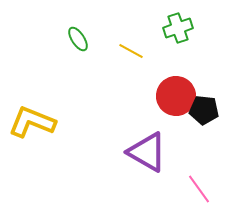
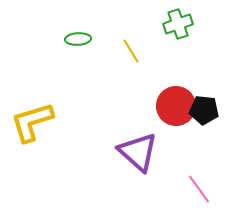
green cross: moved 4 px up
green ellipse: rotated 60 degrees counterclockwise
yellow line: rotated 30 degrees clockwise
red circle: moved 10 px down
yellow L-shape: rotated 39 degrees counterclockwise
purple triangle: moved 9 px left; rotated 12 degrees clockwise
